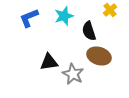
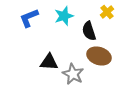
yellow cross: moved 3 px left, 2 px down
black triangle: rotated 12 degrees clockwise
